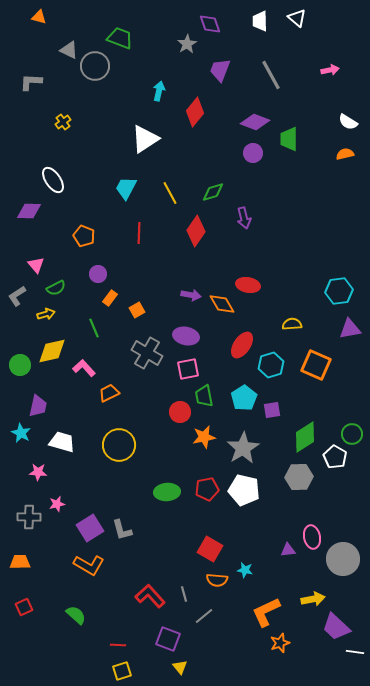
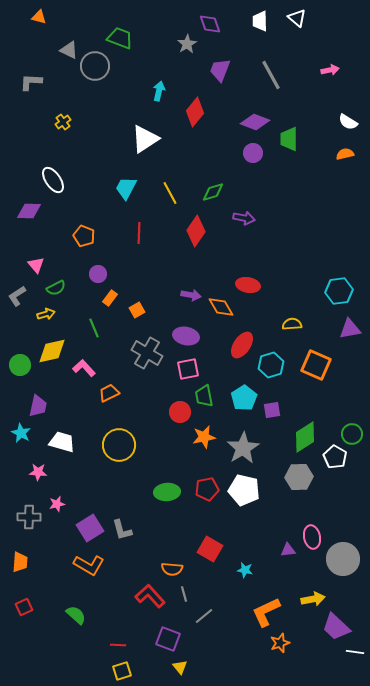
purple arrow at (244, 218): rotated 65 degrees counterclockwise
orange diamond at (222, 304): moved 1 px left, 3 px down
orange trapezoid at (20, 562): rotated 95 degrees clockwise
orange semicircle at (217, 580): moved 45 px left, 11 px up
